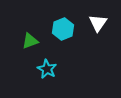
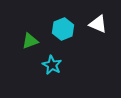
white triangle: moved 1 px down; rotated 42 degrees counterclockwise
cyan star: moved 5 px right, 4 px up
